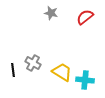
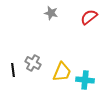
red semicircle: moved 4 px right
yellow trapezoid: rotated 80 degrees clockwise
